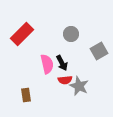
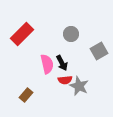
brown rectangle: rotated 48 degrees clockwise
